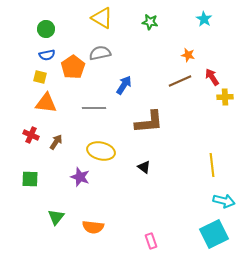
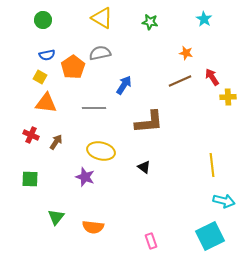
green circle: moved 3 px left, 9 px up
orange star: moved 2 px left, 2 px up
yellow square: rotated 16 degrees clockwise
yellow cross: moved 3 px right
purple star: moved 5 px right
cyan square: moved 4 px left, 2 px down
